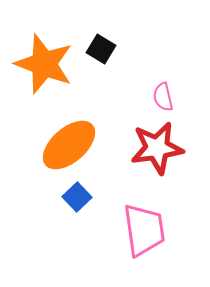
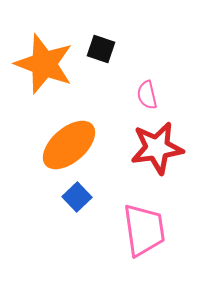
black square: rotated 12 degrees counterclockwise
pink semicircle: moved 16 px left, 2 px up
